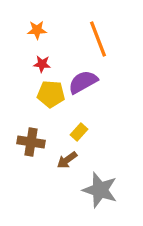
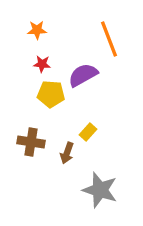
orange line: moved 11 px right
purple semicircle: moved 7 px up
yellow rectangle: moved 9 px right
brown arrow: moved 7 px up; rotated 35 degrees counterclockwise
